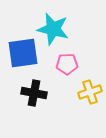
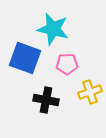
blue square: moved 2 px right, 5 px down; rotated 28 degrees clockwise
black cross: moved 12 px right, 7 px down
